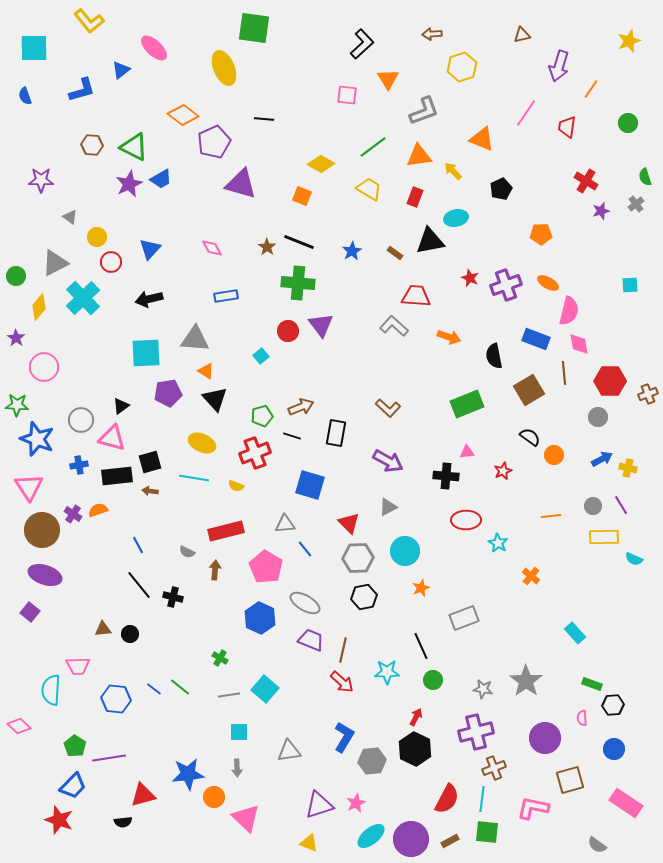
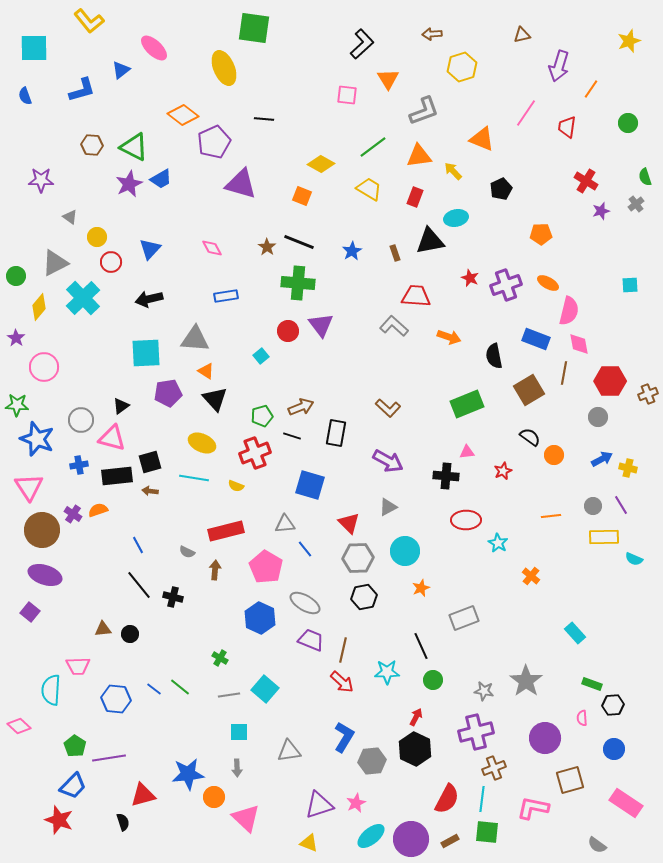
brown rectangle at (395, 253): rotated 35 degrees clockwise
brown line at (564, 373): rotated 15 degrees clockwise
gray star at (483, 689): moved 1 px right, 2 px down
black semicircle at (123, 822): rotated 102 degrees counterclockwise
